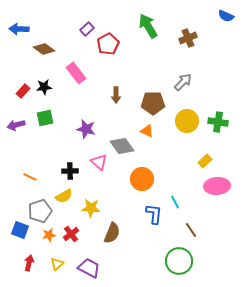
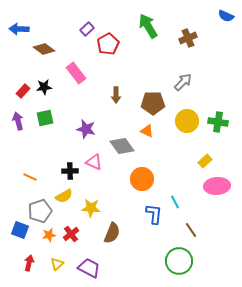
purple arrow: moved 2 px right, 4 px up; rotated 90 degrees clockwise
pink triangle: moved 5 px left; rotated 18 degrees counterclockwise
